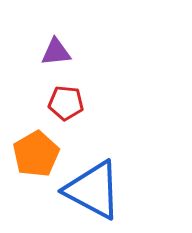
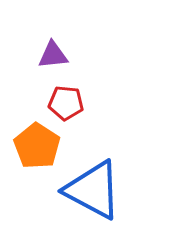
purple triangle: moved 3 px left, 3 px down
orange pentagon: moved 1 px right, 8 px up; rotated 9 degrees counterclockwise
